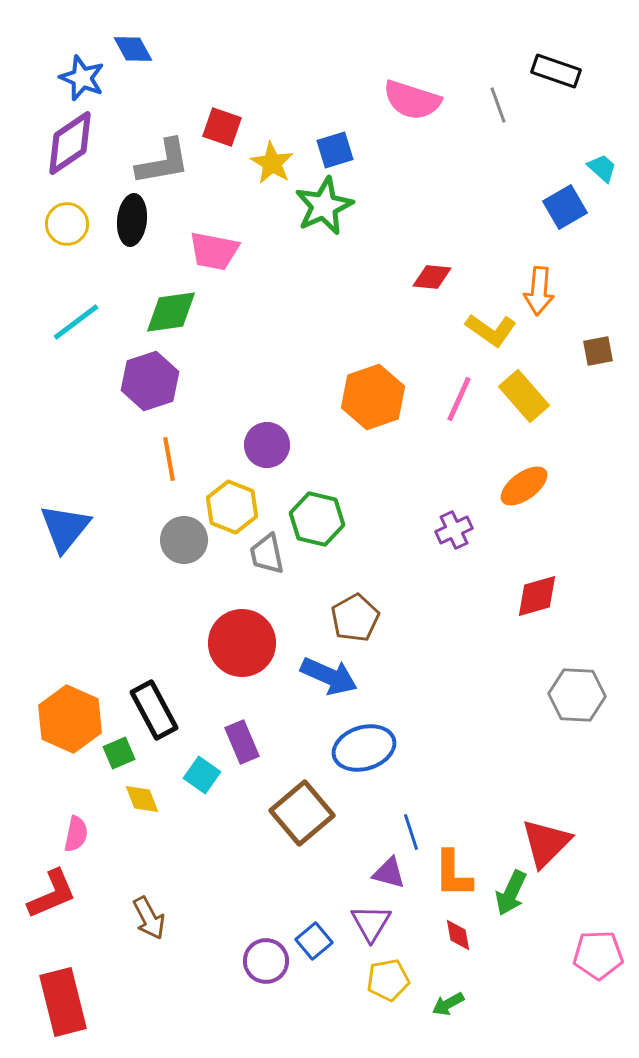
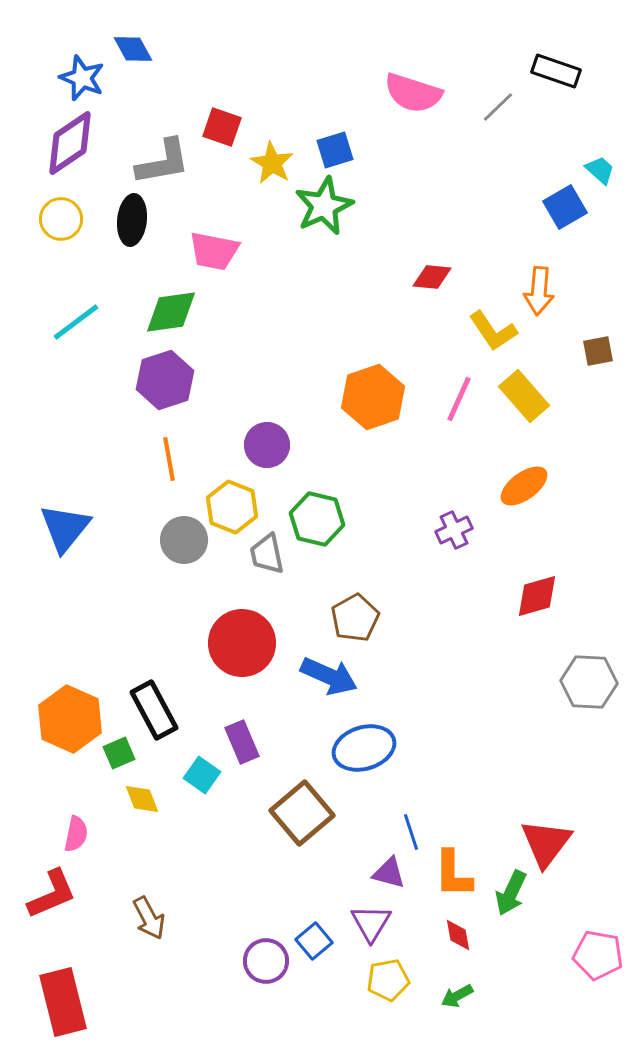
pink semicircle at (412, 100): moved 1 px right, 7 px up
gray line at (498, 105): moved 2 px down; rotated 66 degrees clockwise
cyan trapezoid at (602, 168): moved 2 px left, 2 px down
yellow circle at (67, 224): moved 6 px left, 5 px up
yellow L-shape at (491, 330): moved 2 px right, 1 px down; rotated 21 degrees clockwise
purple hexagon at (150, 381): moved 15 px right, 1 px up
gray hexagon at (577, 695): moved 12 px right, 13 px up
red triangle at (546, 843): rotated 8 degrees counterclockwise
pink pentagon at (598, 955): rotated 12 degrees clockwise
green arrow at (448, 1004): moved 9 px right, 8 px up
